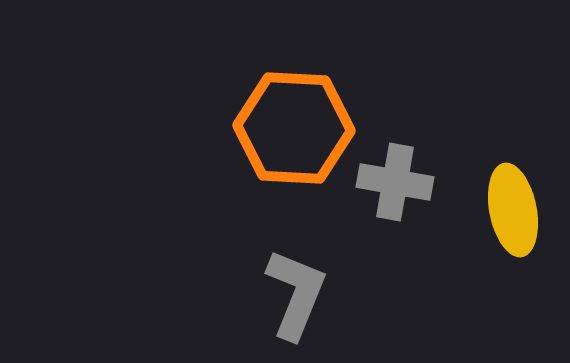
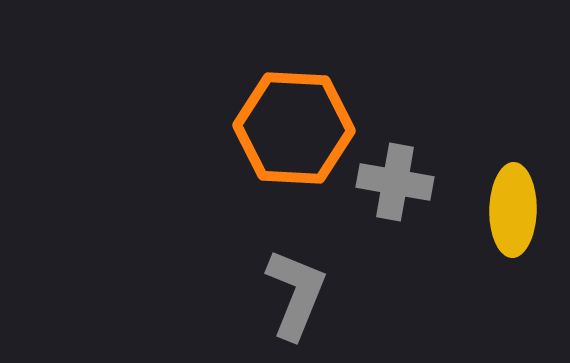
yellow ellipse: rotated 12 degrees clockwise
